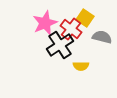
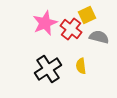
yellow square: moved 2 px right, 3 px up; rotated 30 degrees clockwise
gray semicircle: moved 3 px left
black cross: moved 12 px left, 24 px down
yellow semicircle: rotated 84 degrees clockwise
